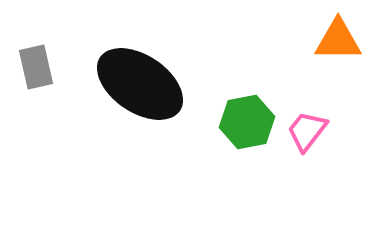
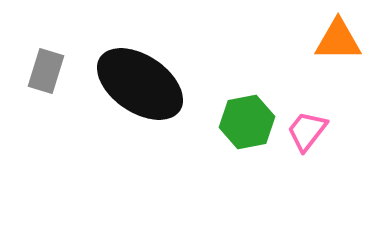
gray rectangle: moved 10 px right, 4 px down; rotated 30 degrees clockwise
